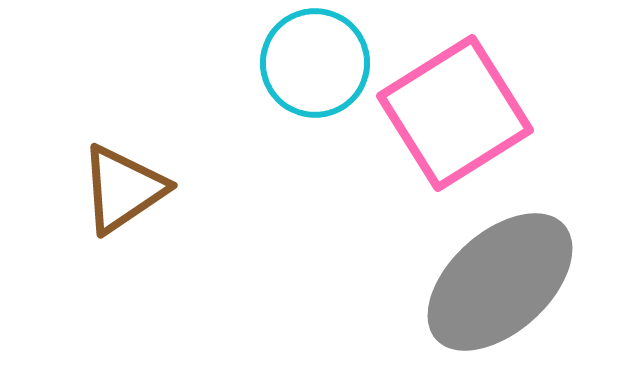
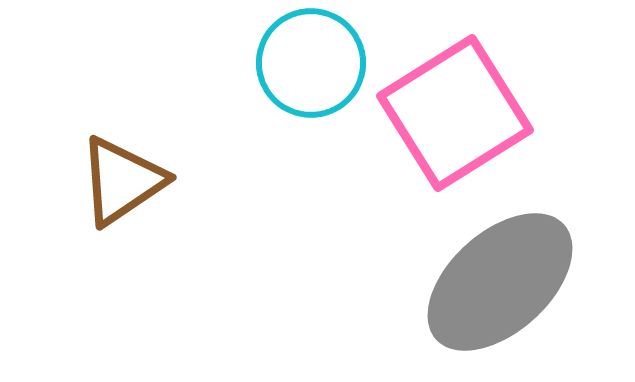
cyan circle: moved 4 px left
brown triangle: moved 1 px left, 8 px up
